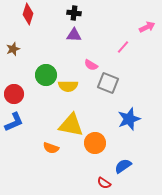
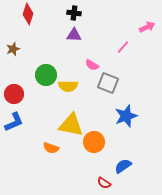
pink semicircle: moved 1 px right
blue star: moved 3 px left, 3 px up
orange circle: moved 1 px left, 1 px up
